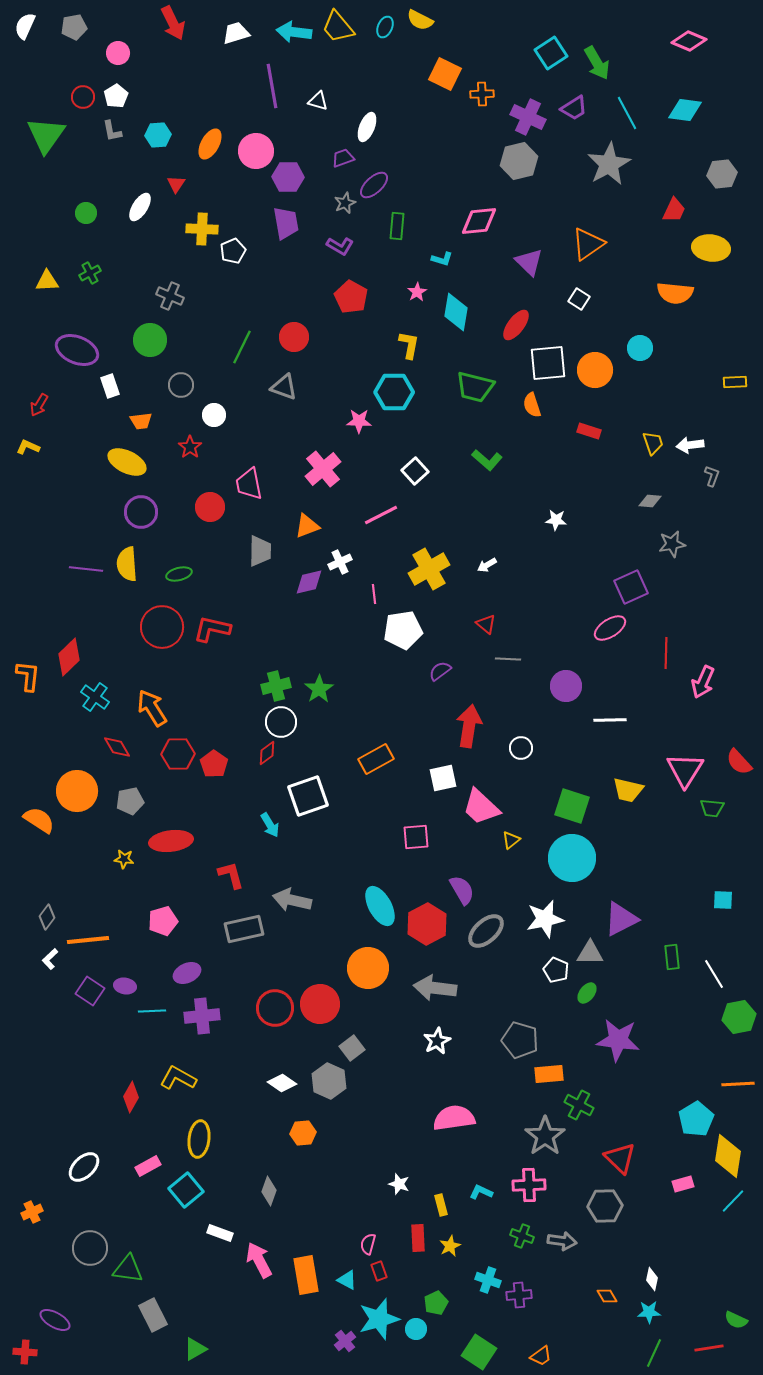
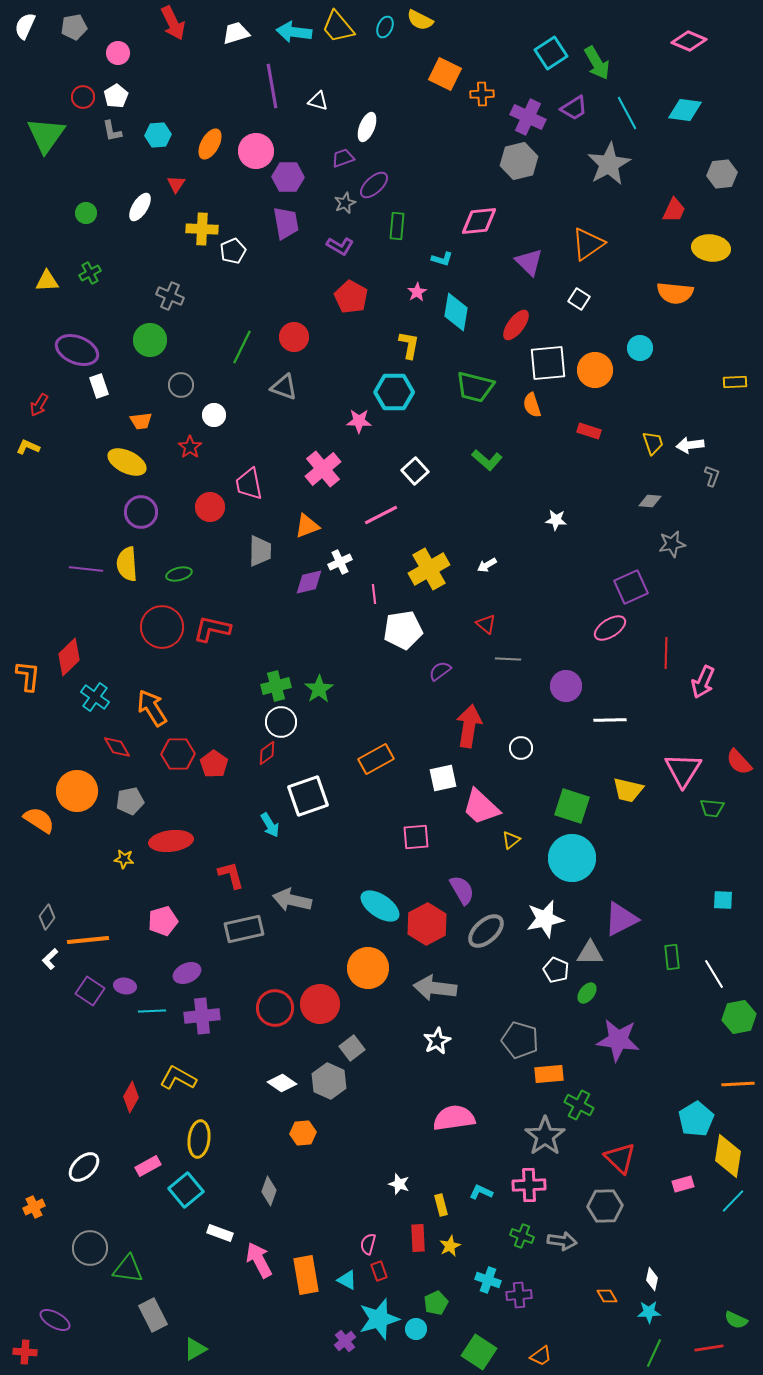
white rectangle at (110, 386): moved 11 px left
pink triangle at (685, 770): moved 2 px left
cyan ellipse at (380, 906): rotated 27 degrees counterclockwise
orange cross at (32, 1212): moved 2 px right, 5 px up
